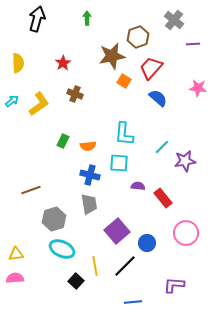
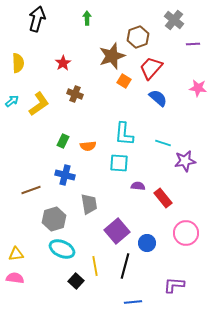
brown star: rotated 8 degrees counterclockwise
cyan line: moved 1 px right, 4 px up; rotated 63 degrees clockwise
blue cross: moved 25 px left
black line: rotated 30 degrees counterclockwise
pink semicircle: rotated 12 degrees clockwise
